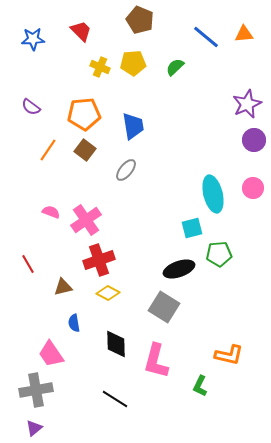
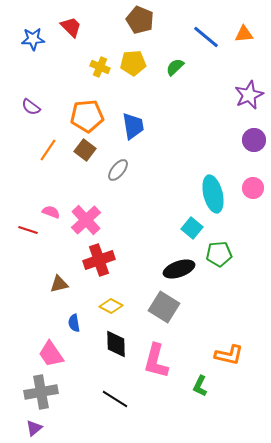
red trapezoid: moved 10 px left, 4 px up
purple star: moved 2 px right, 9 px up
orange pentagon: moved 3 px right, 2 px down
gray ellipse: moved 8 px left
pink cross: rotated 8 degrees counterclockwise
cyan square: rotated 35 degrees counterclockwise
red line: moved 34 px up; rotated 42 degrees counterclockwise
brown triangle: moved 4 px left, 3 px up
yellow diamond: moved 3 px right, 13 px down
gray cross: moved 5 px right, 2 px down
